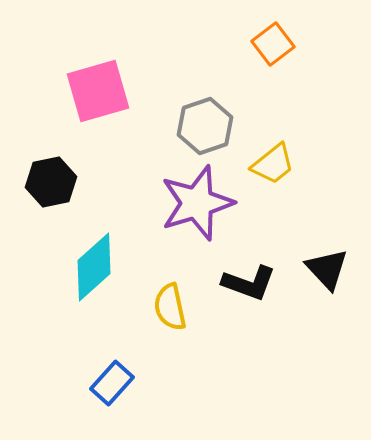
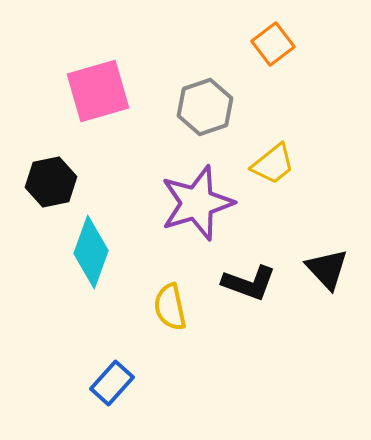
gray hexagon: moved 19 px up
cyan diamond: moved 3 px left, 15 px up; rotated 28 degrees counterclockwise
